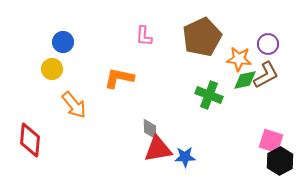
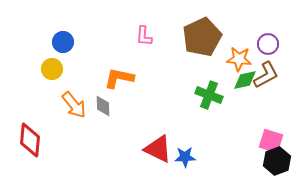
gray diamond: moved 47 px left, 23 px up
red triangle: rotated 36 degrees clockwise
black hexagon: moved 3 px left; rotated 8 degrees clockwise
